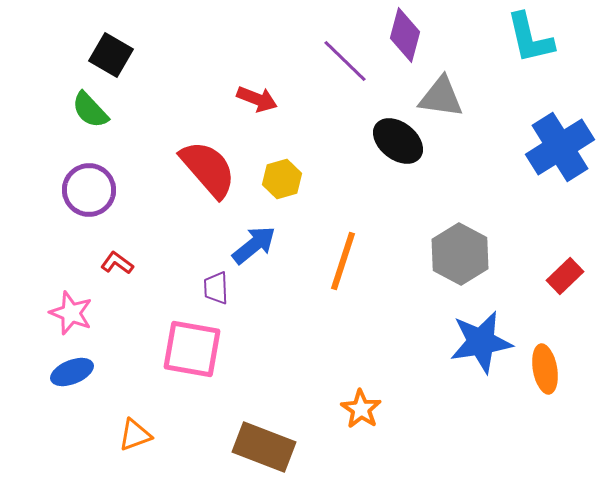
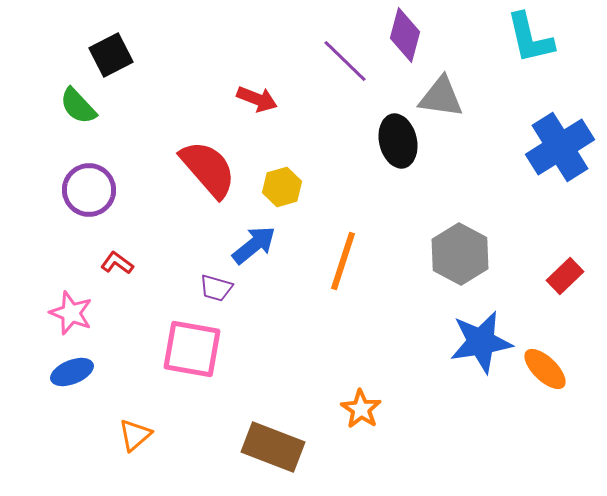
black square: rotated 33 degrees clockwise
green semicircle: moved 12 px left, 4 px up
black ellipse: rotated 39 degrees clockwise
yellow hexagon: moved 8 px down
purple trapezoid: rotated 72 degrees counterclockwise
orange ellipse: rotated 36 degrees counterclockwise
orange triangle: rotated 21 degrees counterclockwise
brown rectangle: moved 9 px right
